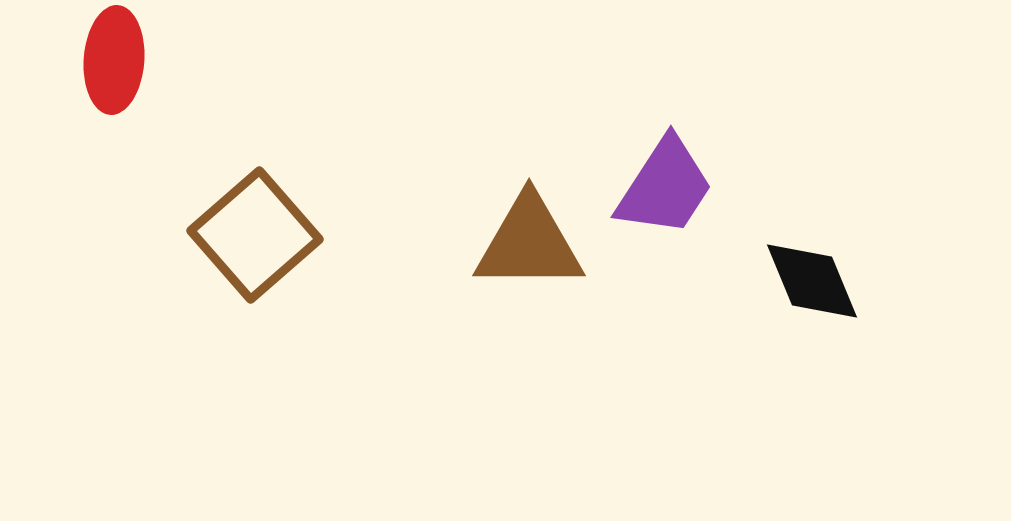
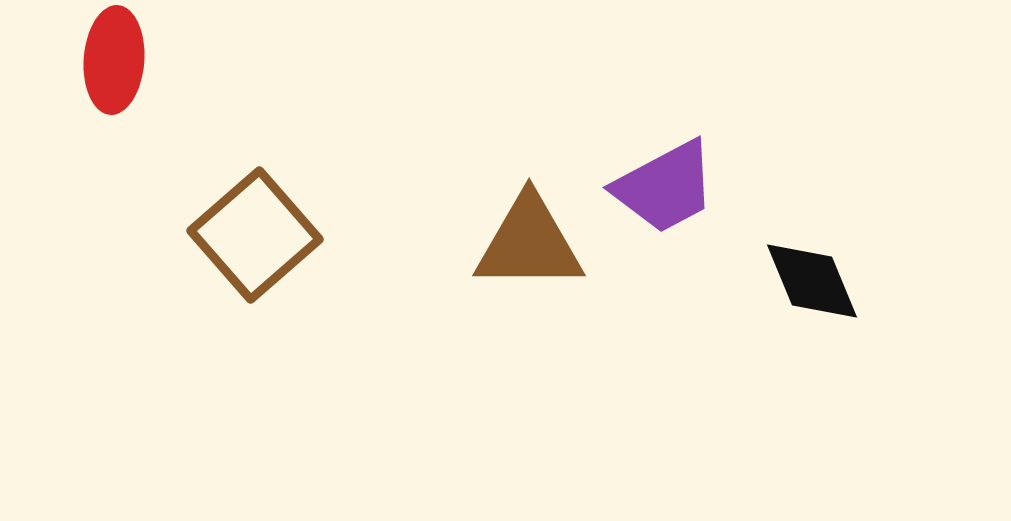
purple trapezoid: rotated 29 degrees clockwise
